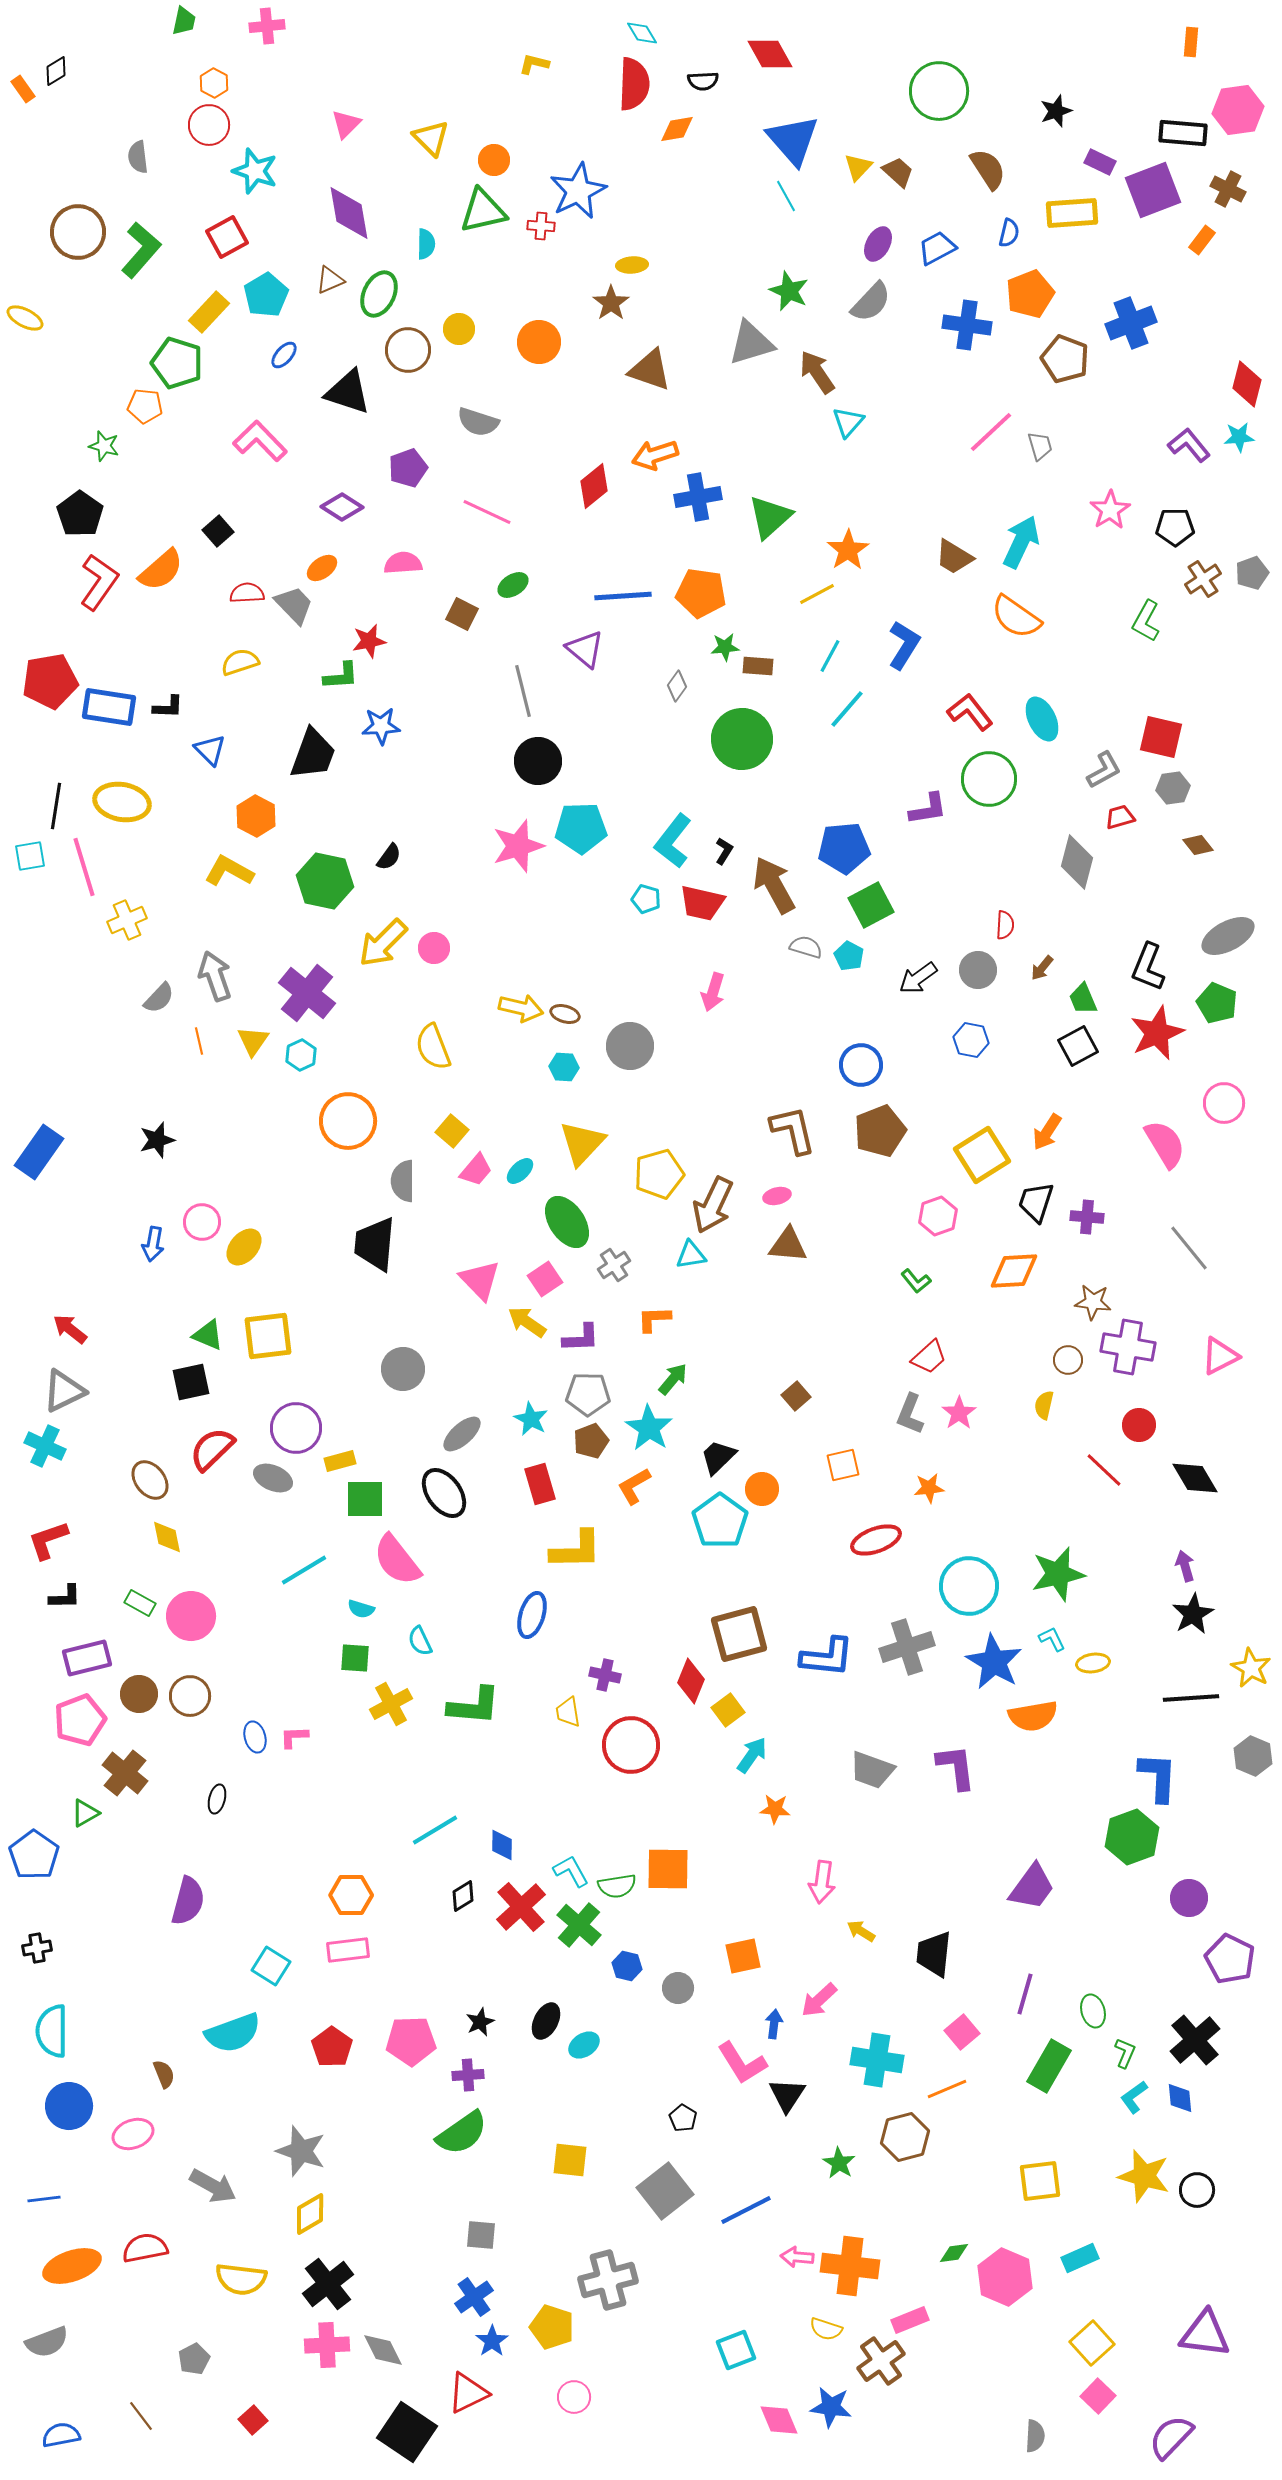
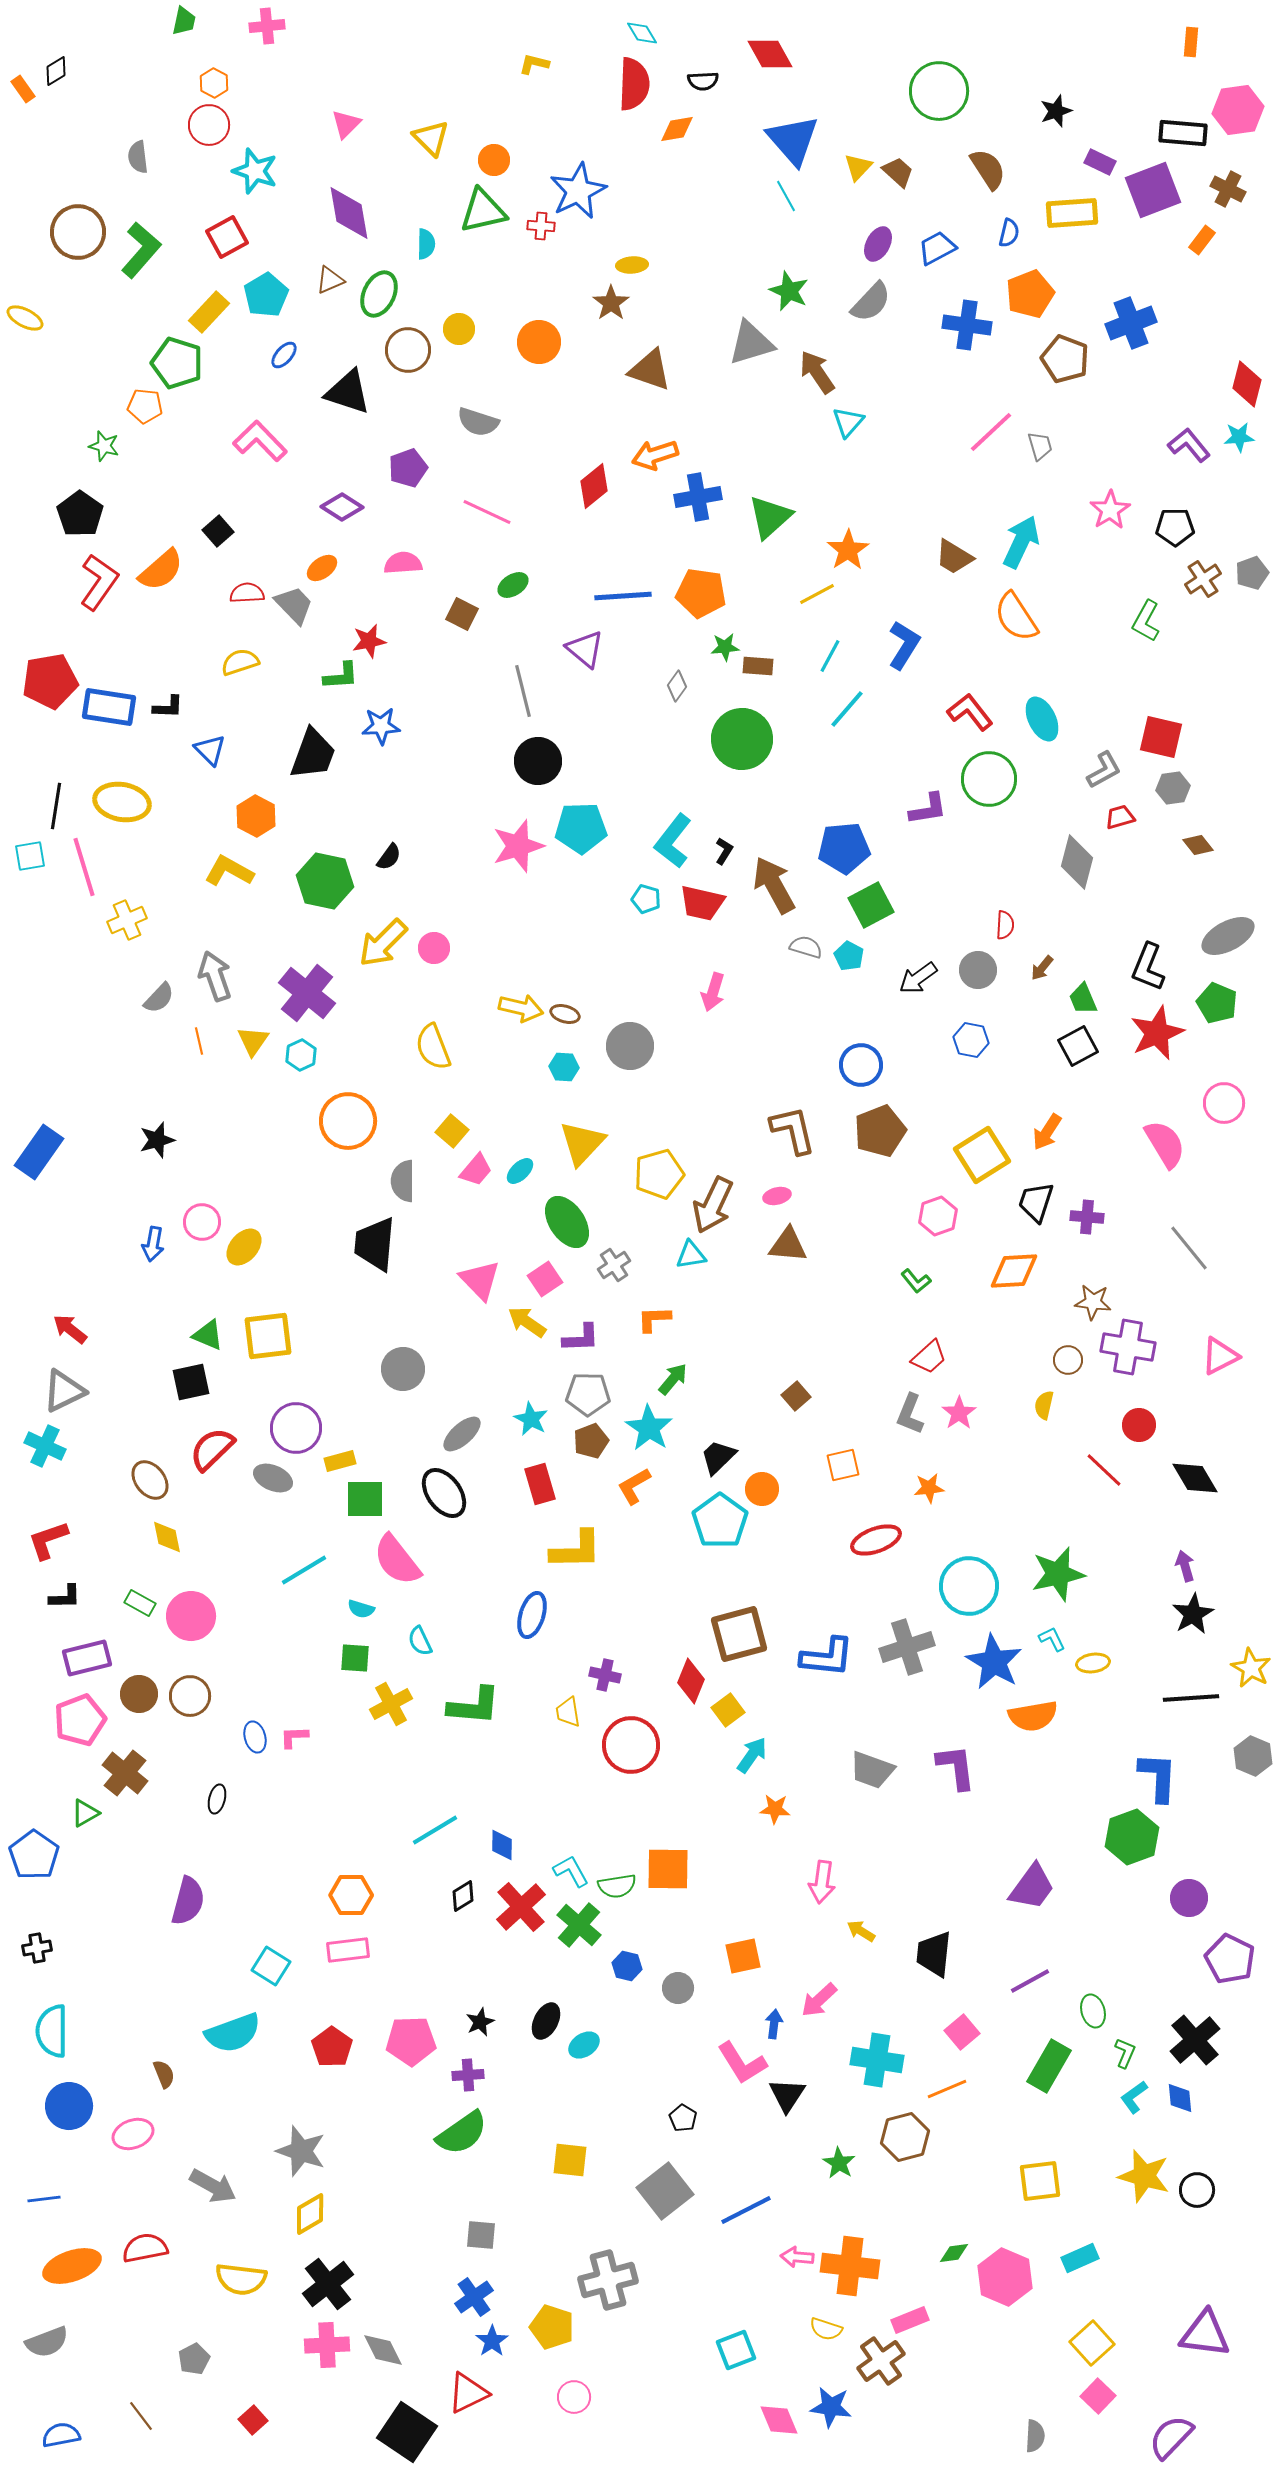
orange semicircle at (1016, 617): rotated 22 degrees clockwise
purple line at (1025, 1994): moved 5 px right, 13 px up; rotated 45 degrees clockwise
